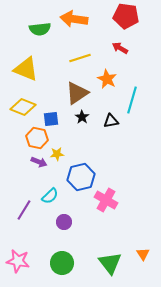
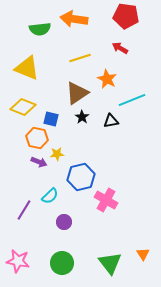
yellow triangle: moved 1 px right, 1 px up
cyan line: rotated 52 degrees clockwise
blue square: rotated 21 degrees clockwise
